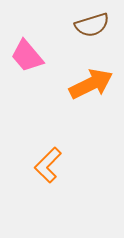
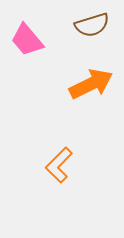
pink trapezoid: moved 16 px up
orange L-shape: moved 11 px right
